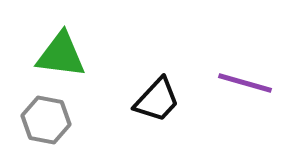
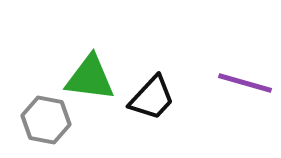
green triangle: moved 29 px right, 23 px down
black trapezoid: moved 5 px left, 2 px up
